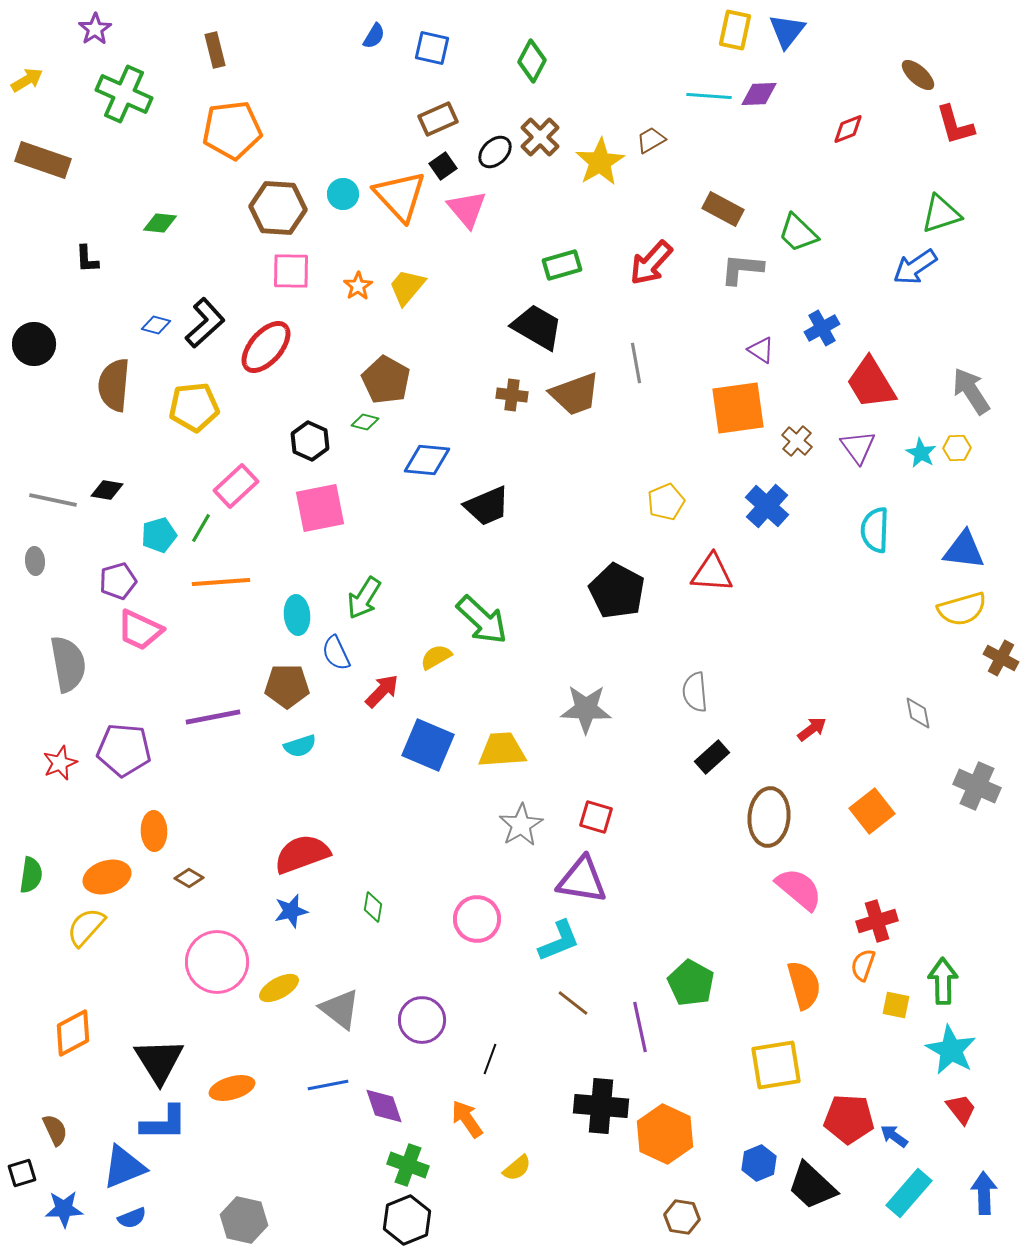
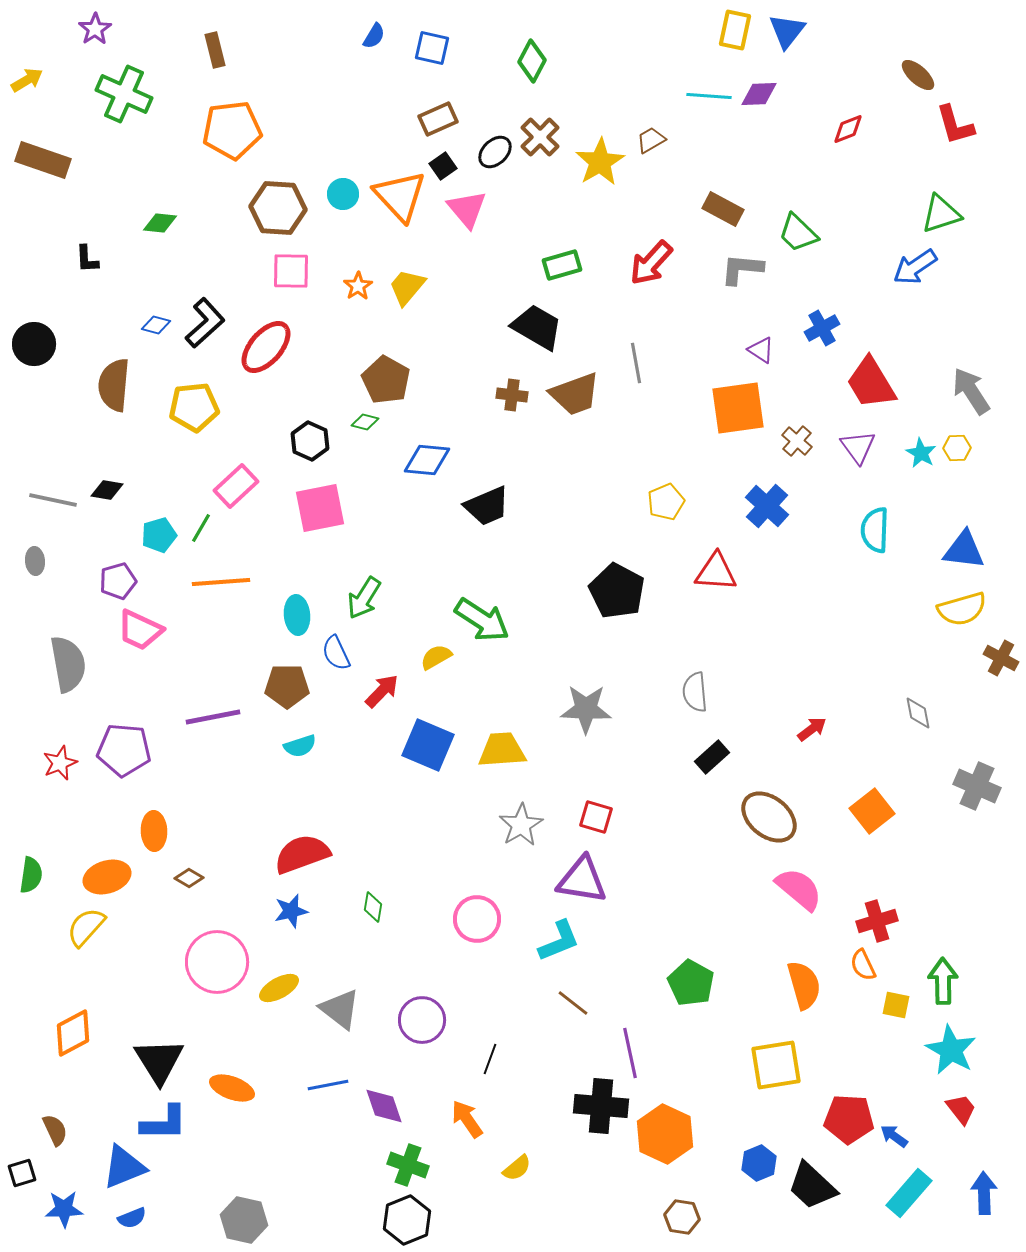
red triangle at (712, 573): moved 4 px right, 1 px up
green arrow at (482, 620): rotated 10 degrees counterclockwise
brown ellipse at (769, 817): rotated 56 degrees counterclockwise
orange semicircle at (863, 965): rotated 44 degrees counterclockwise
purple line at (640, 1027): moved 10 px left, 26 px down
orange ellipse at (232, 1088): rotated 36 degrees clockwise
